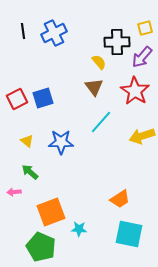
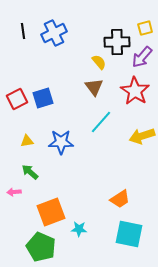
yellow triangle: rotated 48 degrees counterclockwise
